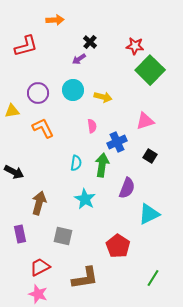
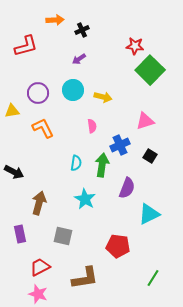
black cross: moved 8 px left, 12 px up; rotated 24 degrees clockwise
blue cross: moved 3 px right, 3 px down
red pentagon: rotated 25 degrees counterclockwise
